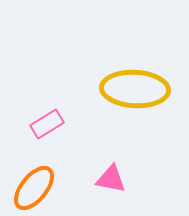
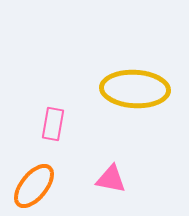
pink rectangle: moved 6 px right; rotated 48 degrees counterclockwise
orange ellipse: moved 2 px up
